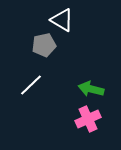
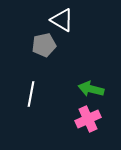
white line: moved 9 px down; rotated 35 degrees counterclockwise
